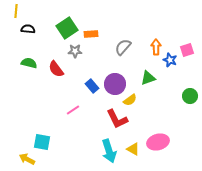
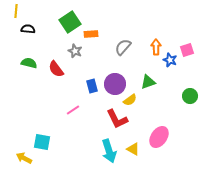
green square: moved 3 px right, 6 px up
gray star: rotated 24 degrees clockwise
green triangle: moved 4 px down
blue rectangle: rotated 24 degrees clockwise
pink ellipse: moved 1 px right, 5 px up; rotated 40 degrees counterclockwise
yellow arrow: moved 3 px left, 1 px up
